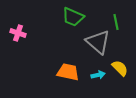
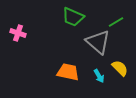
green line: rotated 70 degrees clockwise
cyan arrow: moved 1 px right, 1 px down; rotated 72 degrees clockwise
